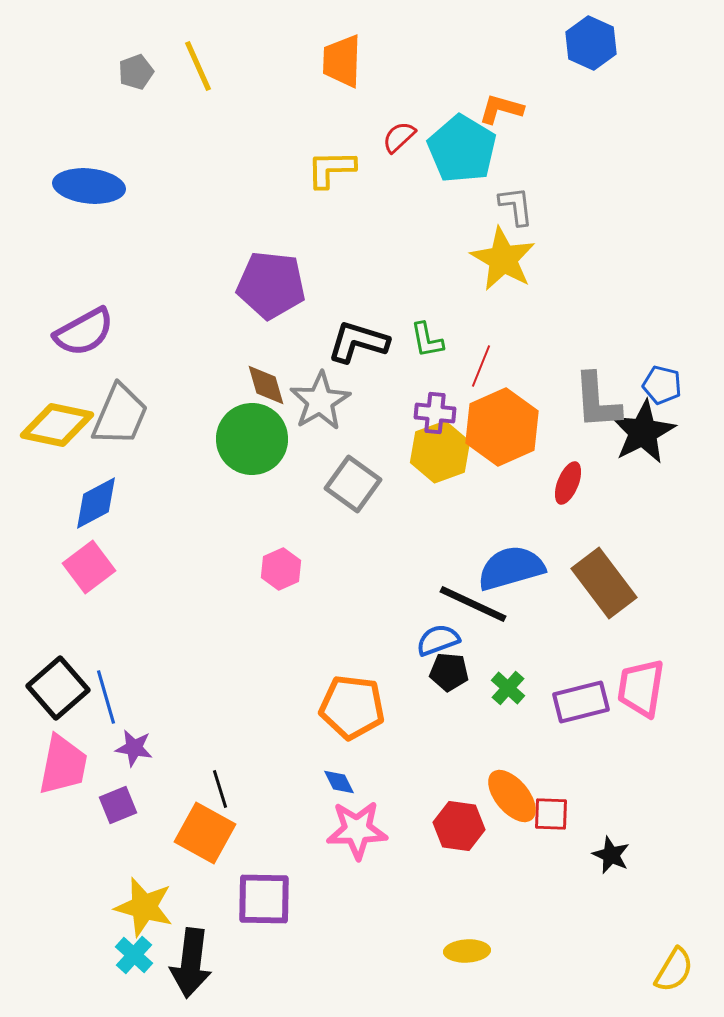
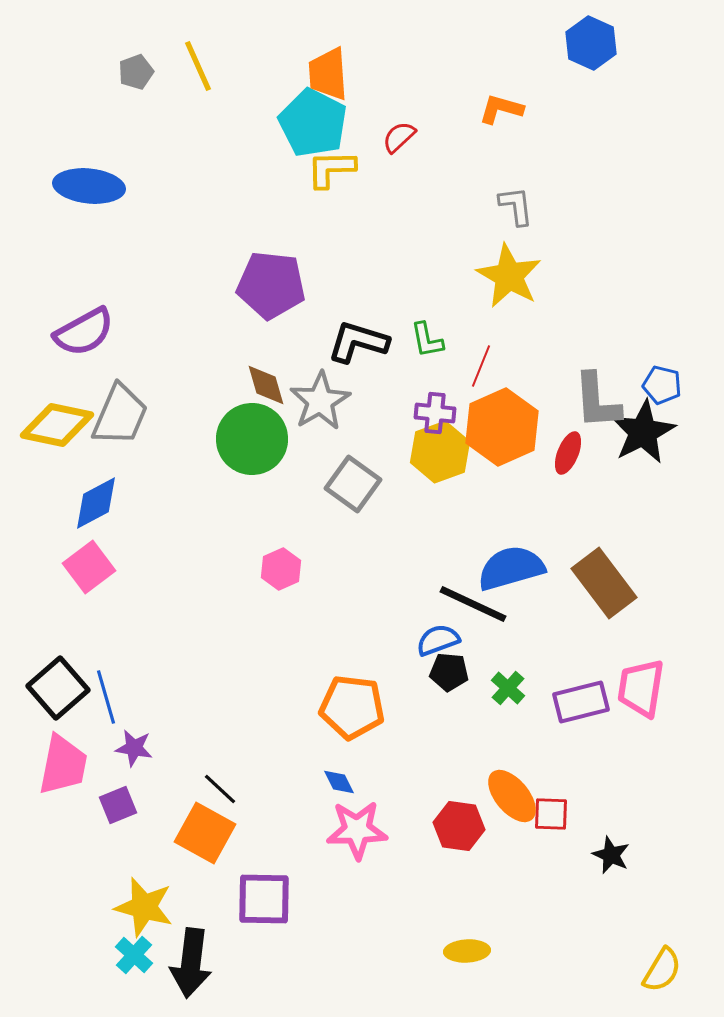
orange trapezoid at (342, 61): moved 14 px left, 13 px down; rotated 6 degrees counterclockwise
cyan pentagon at (462, 149): moved 149 px left, 26 px up; rotated 4 degrees counterclockwise
yellow star at (503, 259): moved 6 px right, 17 px down
red ellipse at (568, 483): moved 30 px up
black line at (220, 789): rotated 30 degrees counterclockwise
yellow semicircle at (674, 970): moved 12 px left
